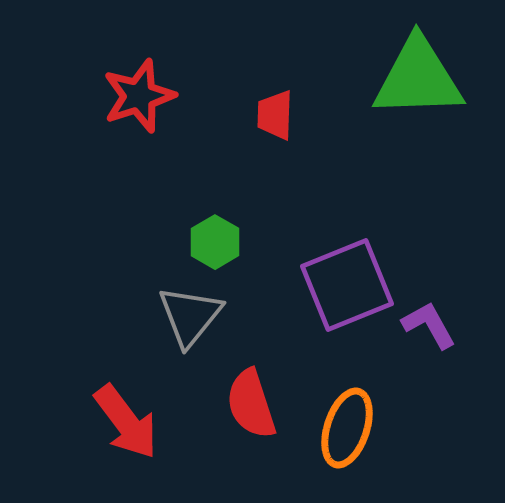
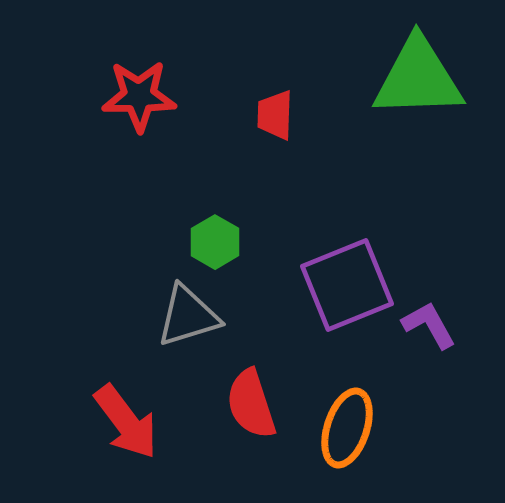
red star: rotated 18 degrees clockwise
gray triangle: moved 2 px left; rotated 34 degrees clockwise
